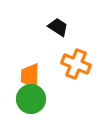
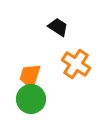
orange cross: rotated 12 degrees clockwise
orange trapezoid: rotated 16 degrees clockwise
